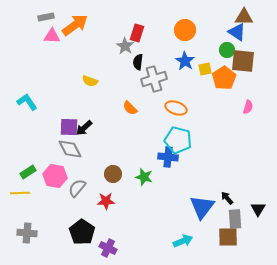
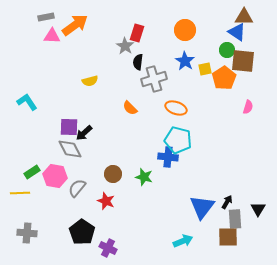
yellow semicircle at (90, 81): rotated 35 degrees counterclockwise
black arrow at (84, 128): moved 5 px down
green rectangle at (28, 172): moved 4 px right
black arrow at (227, 198): moved 4 px down; rotated 72 degrees clockwise
red star at (106, 201): rotated 24 degrees clockwise
